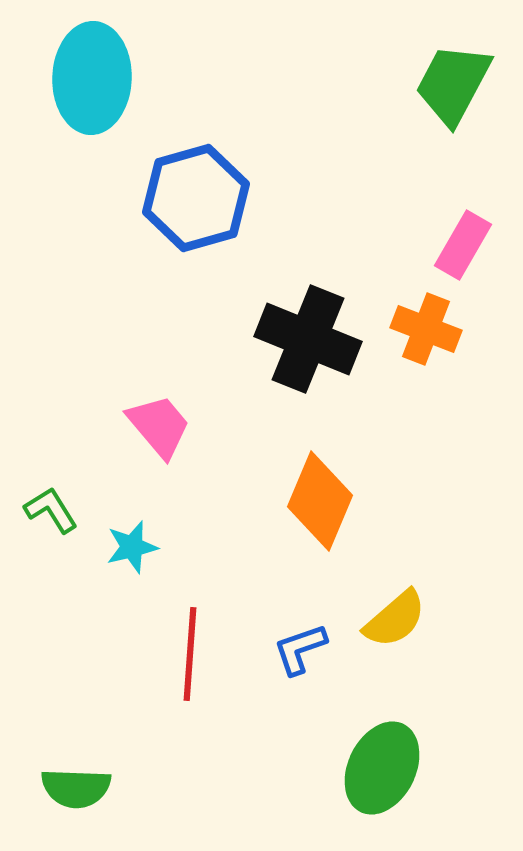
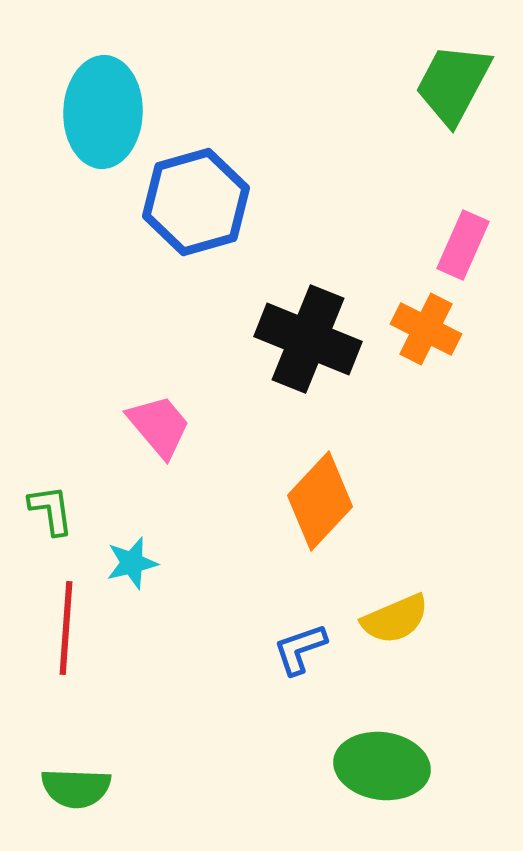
cyan ellipse: moved 11 px right, 34 px down
blue hexagon: moved 4 px down
pink rectangle: rotated 6 degrees counterclockwise
orange cross: rotated 6 degrees clockwise
orange diamond: rotated 20 degrees clockwise
green L-shape: rotated 24 degrees clockwise
cyan star: moved 16 px down
yellow semicircle: rotated 18 degrees clockwise
red line: moved 124 px left, 26 px up
green ellipse: moved 2 px up; rotated 72 degrees clockwise
